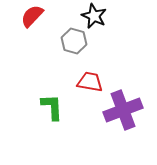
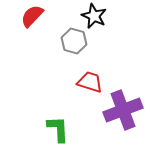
red trapezoid: rotated 8 degrees clockwise
green L-shape: moved 6 px right, 22 px down
